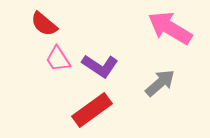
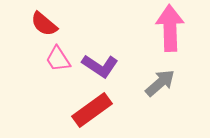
pink arrow: rotated 57 degrees clockwise
